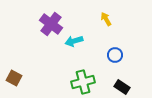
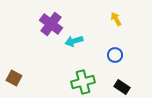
yellow arrow: moved 10 px right
